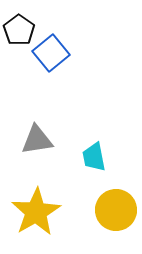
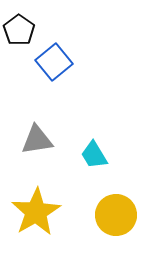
blue square: moved 3 px right, 9 px down
cyan trapezoid: moved 2 px up; rotated 20 degrees counterclockwise
yellow circle: moved 5 px down
